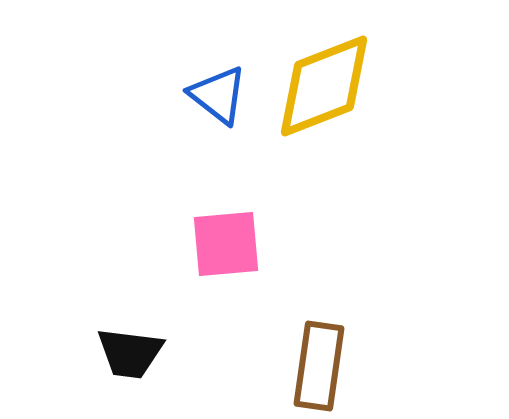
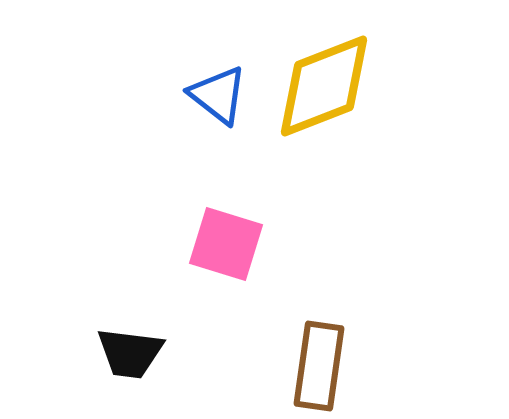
pink square: rotated 22 degrees clockwise
